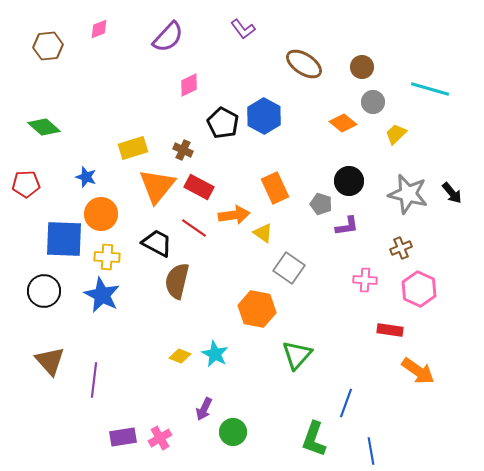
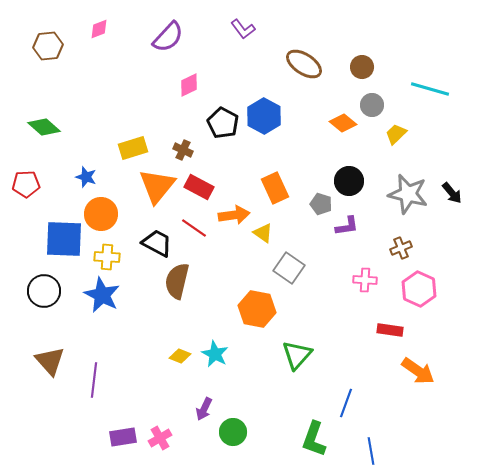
gray circle at (373, 102): moved 1 px left, 3 px down
